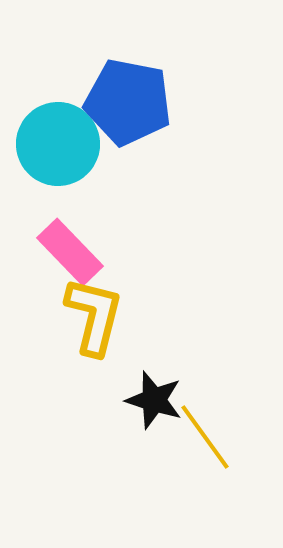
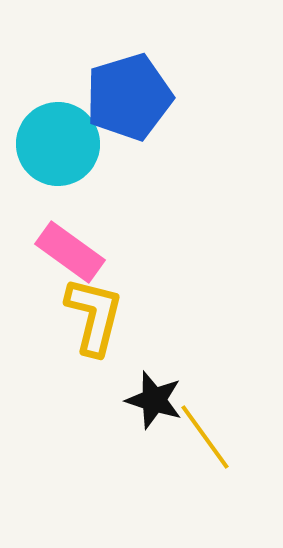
blue pentagon: moved 1 px right, 5 px up; rotated 28 degrees counterclockwise
pink rectangle: rotated 10 degrees counterclockwise
